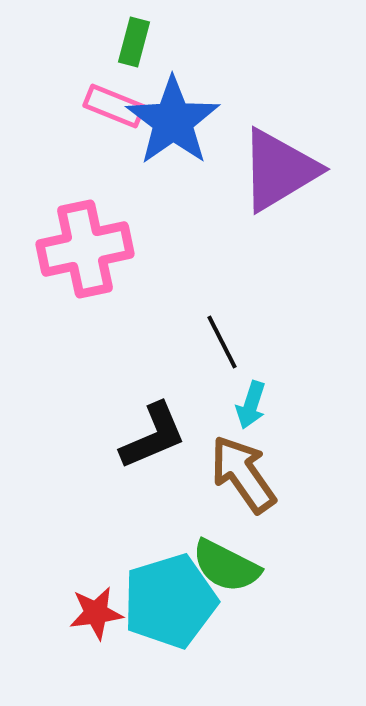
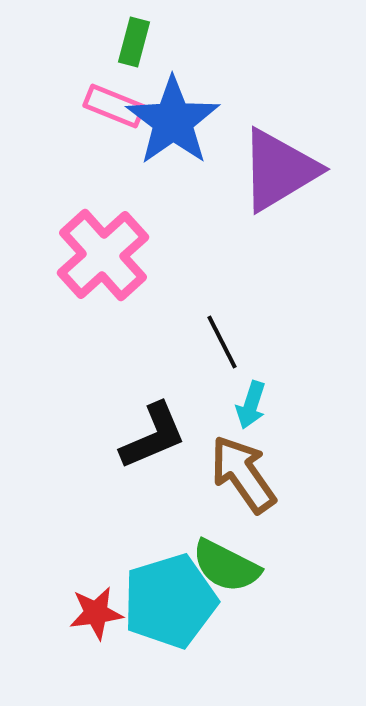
pink cross: moved 18 px right, 6 px down; rotated 30 degrees counterclockwise
